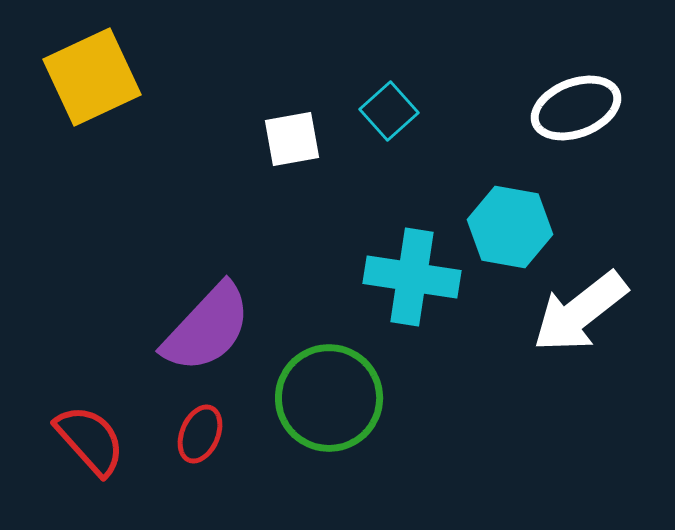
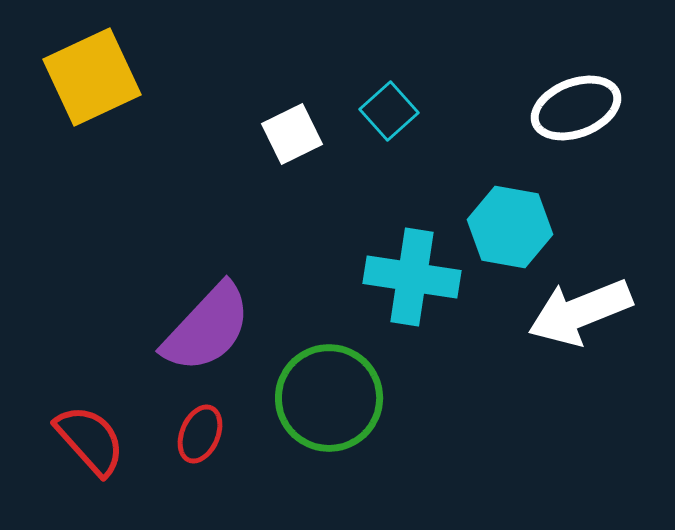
white square: moved 5 px up; rotated 16 degrees counterclockwise
white arrow: rotated 16 degrees clockwise
